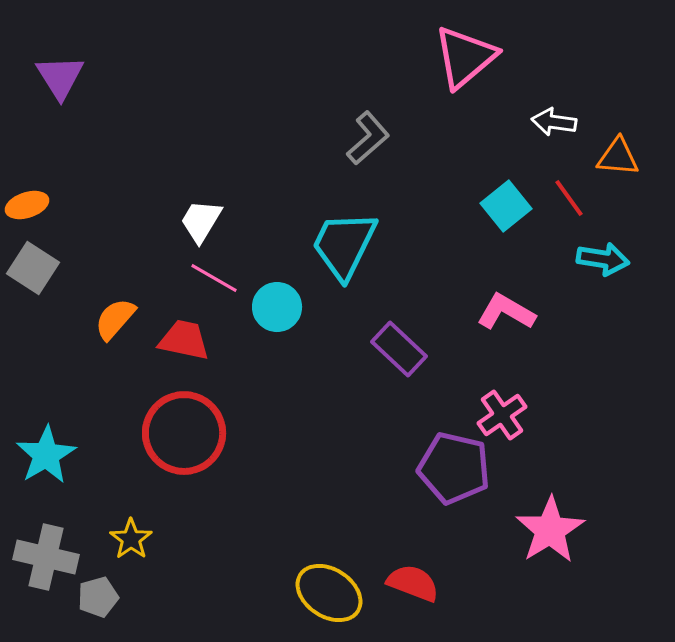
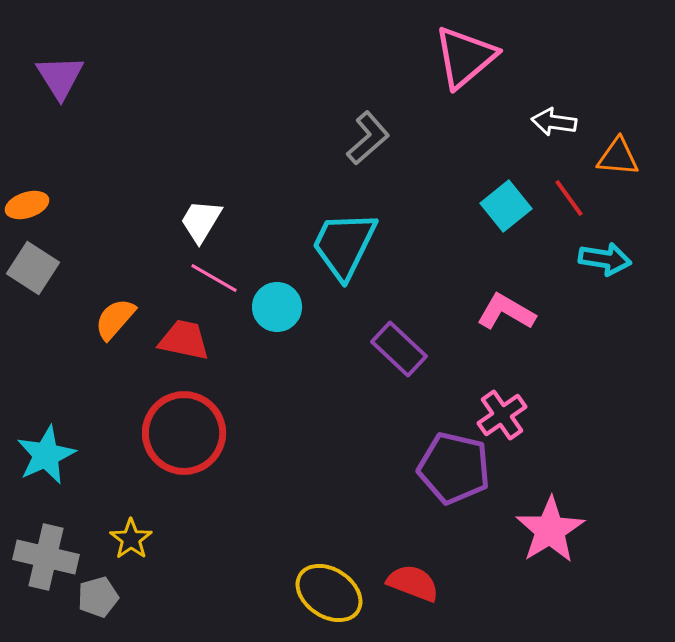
cyan arrow: moved 2 px right
cyan star: rotated 6 degrees clockwise
